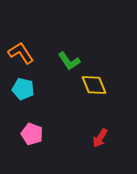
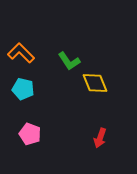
orange L-shape: rotated 12 degrees counterclockwise
yellow diamond: moved 1 px right, 2 px up
pink pentagon: moved 2 px left
red arrow: rotated 12 degrees counterclockwise
